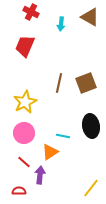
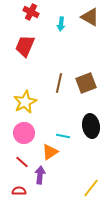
red line: moved 2 px left
